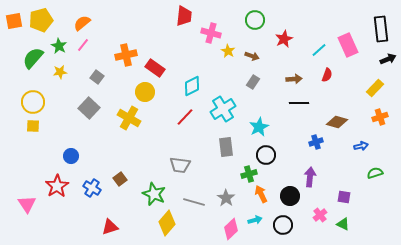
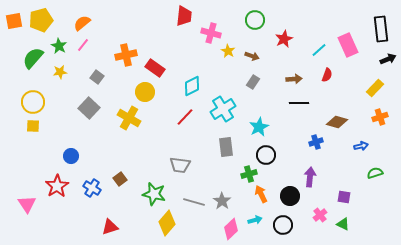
green star at (154, 194): rotated 10 degrees counterclockwise
gray star at (226, 198): moved 4 px left, 3 px down
